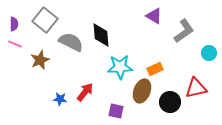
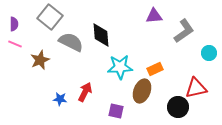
purple triangle: rotated 36 degrees counterclockwise
gray square: moved 5 px right, 3 px up
red arrow: rotated 12 degrees counterclockwise
black circle: moved 8 px right, 5 px down
